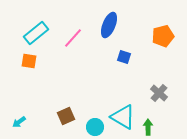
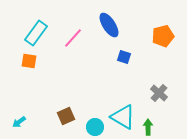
blue ellipse: rotated 55 degrees counterclockwise
cyan rectangle: rotated 15 degrees counterclockwise
